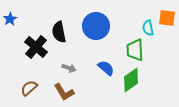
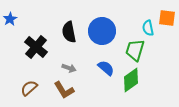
blue circle: moved 6 px right, 5 px down
black semicircle: moved 10 px right
green trapezoid: rotated 20 degrees clockwise
brown L-shape: moved 2 px up
